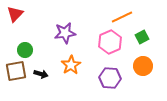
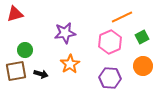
red triangle: rotated 30 degrees clockwise
orange star: moved 1 px left, 1 px up
